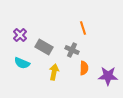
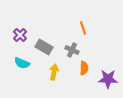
purple star: moved 3 px down
